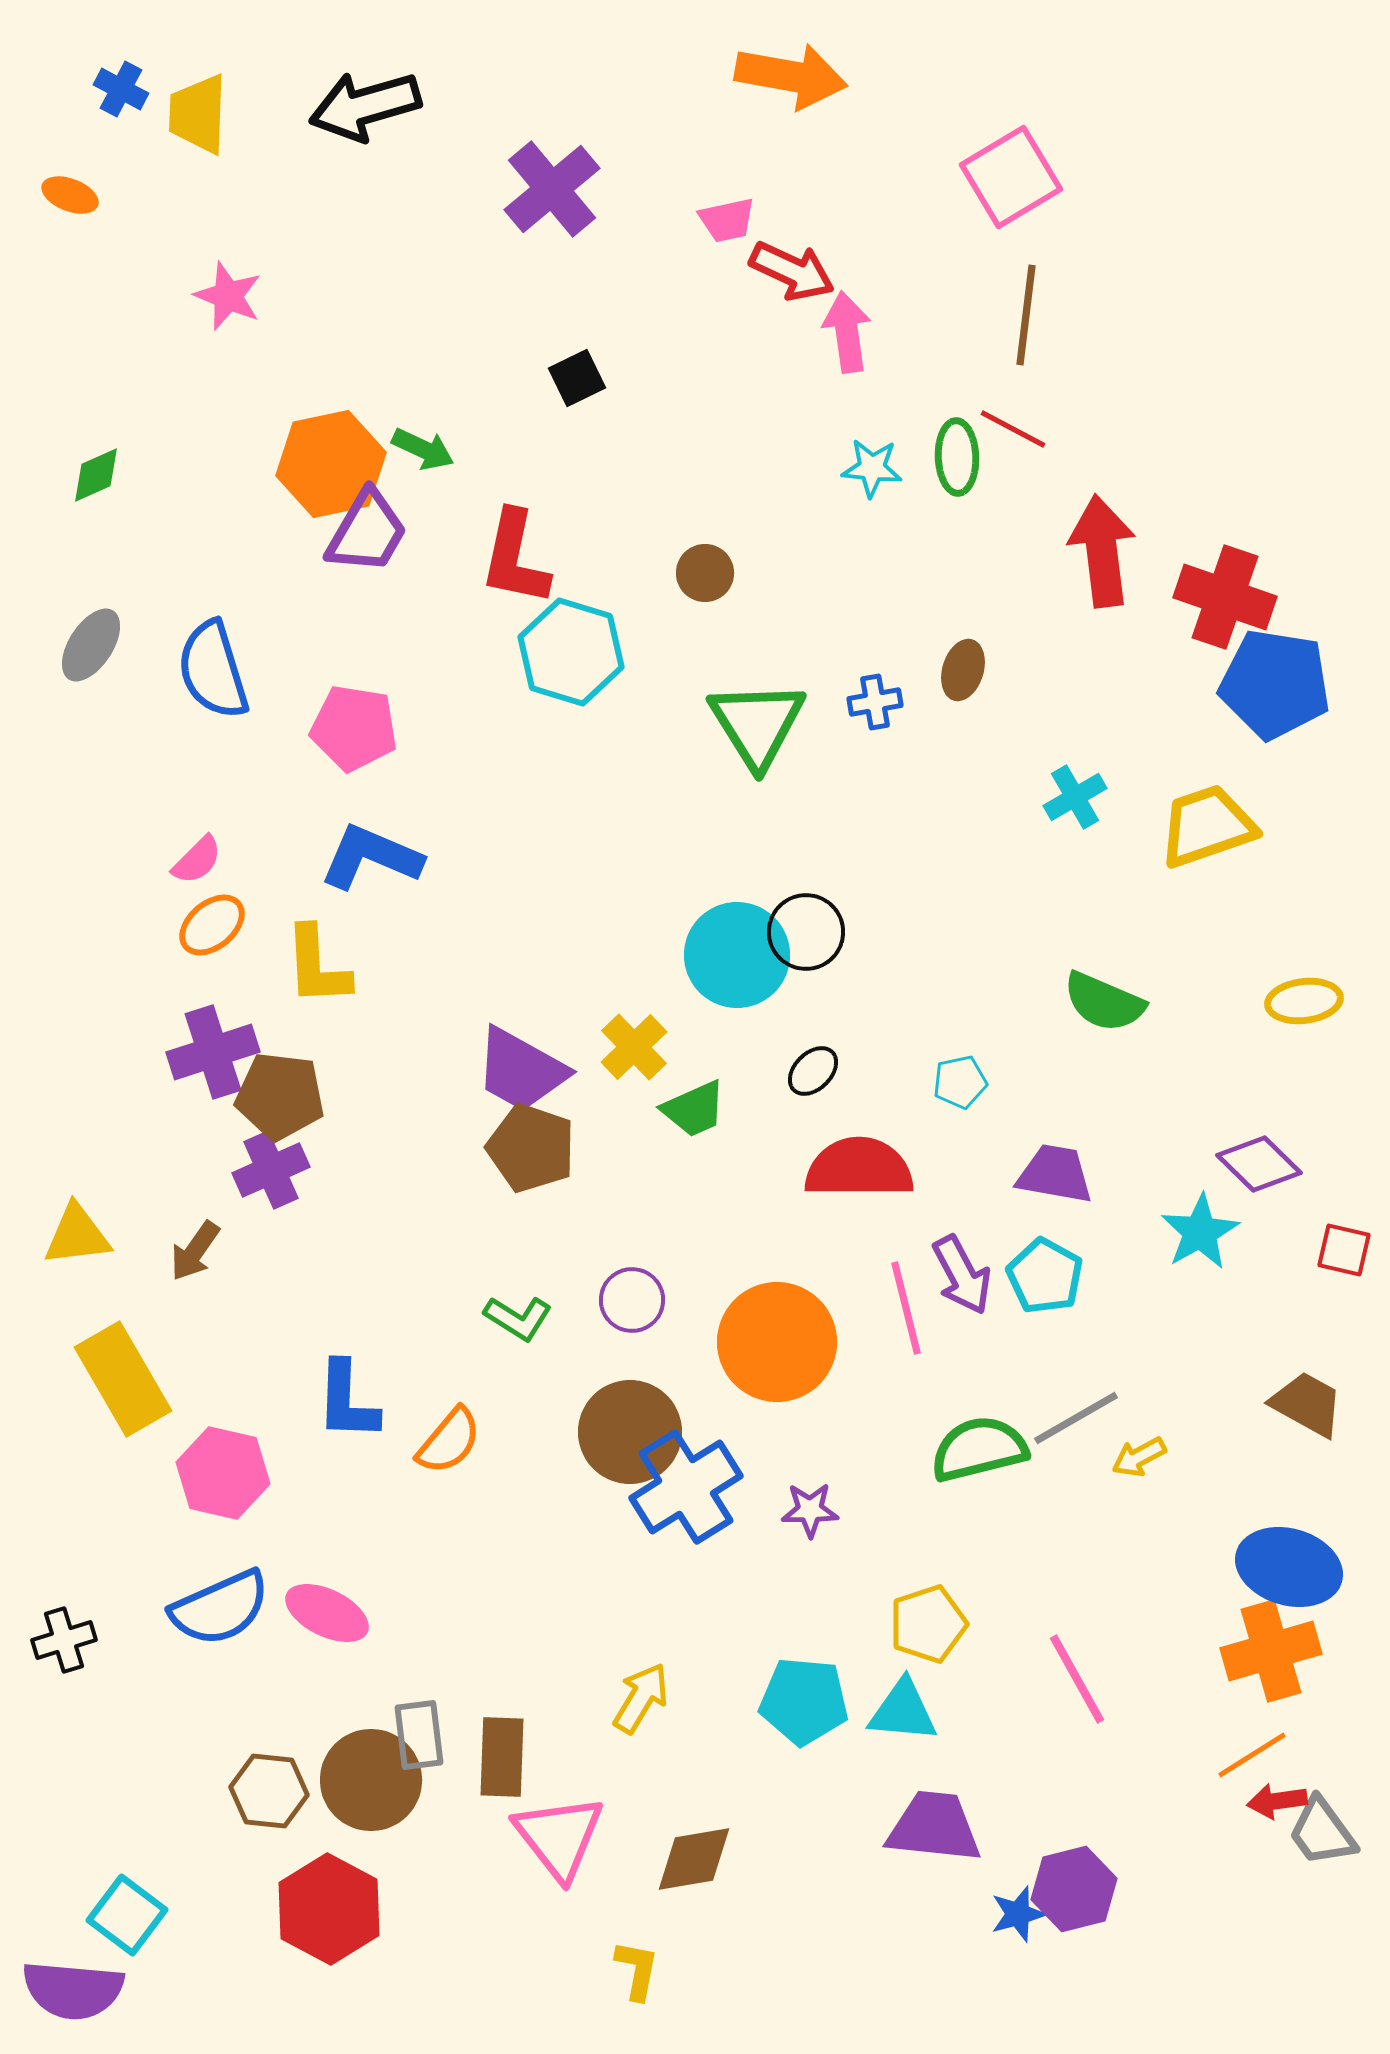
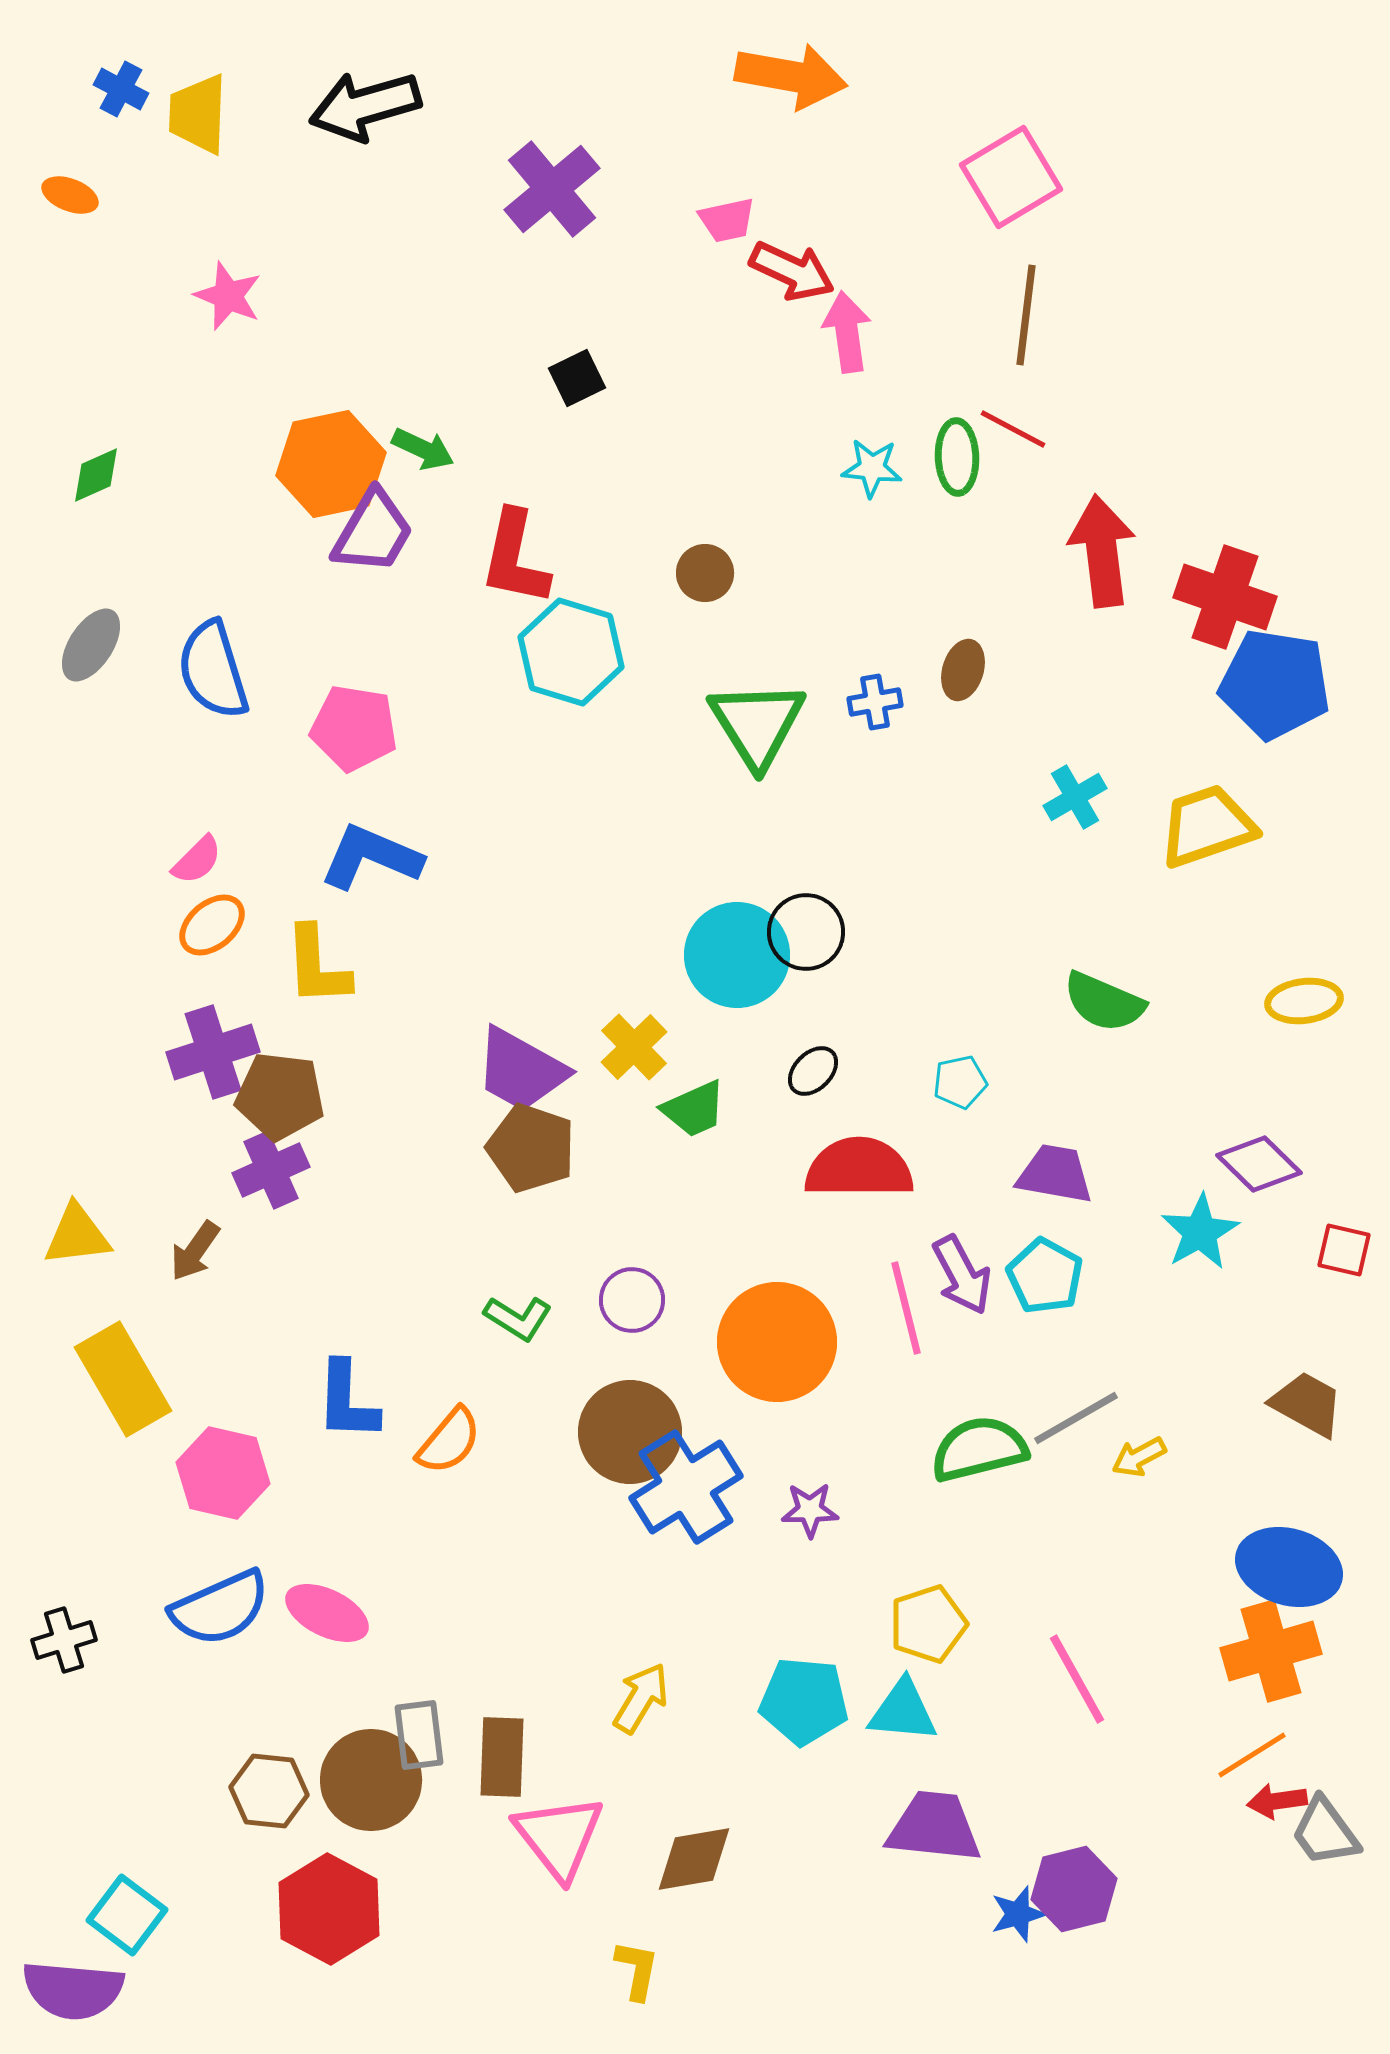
purple trapezoid at (367, 532): moved 6 px right
gray trapezoid at (1322, 1832): moved 3 px right
